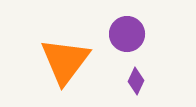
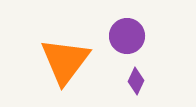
purple circle: moved 2 px down
